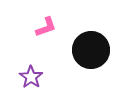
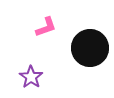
black circle: moved 1 px left, 2 px up
